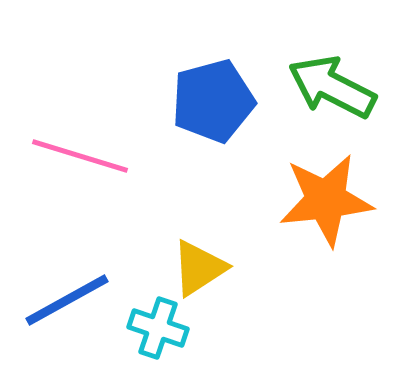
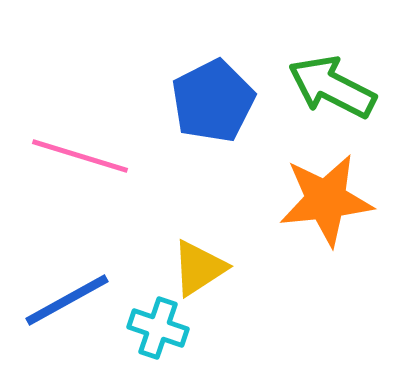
blue pentagon: rotated 12 degrees counterclockwise
